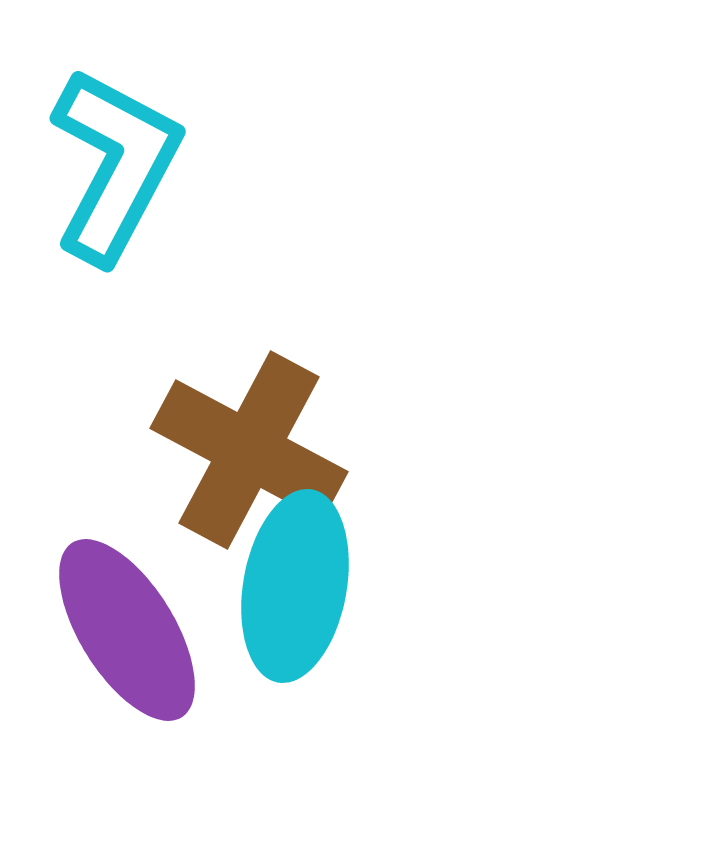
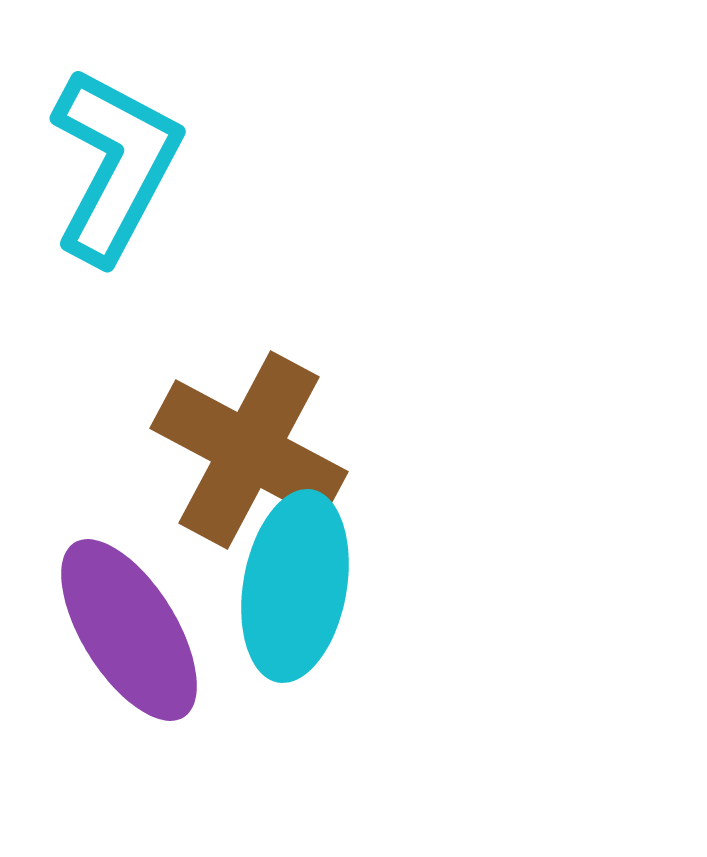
purple ellipse: moved 2 px right
